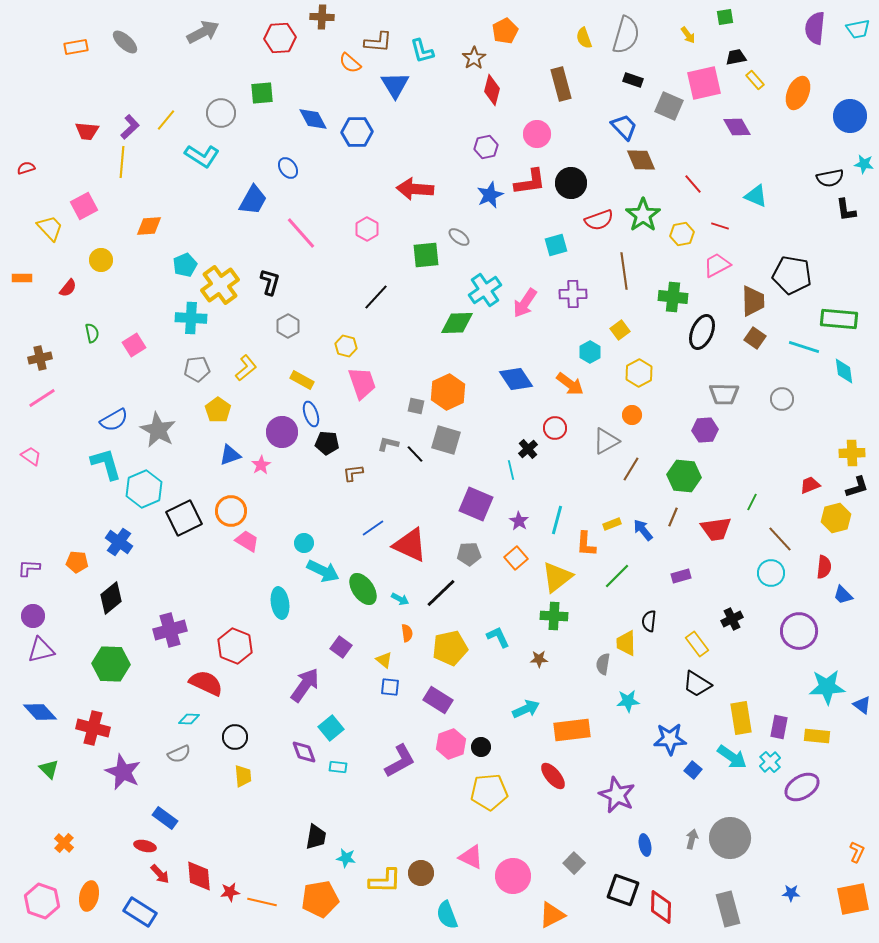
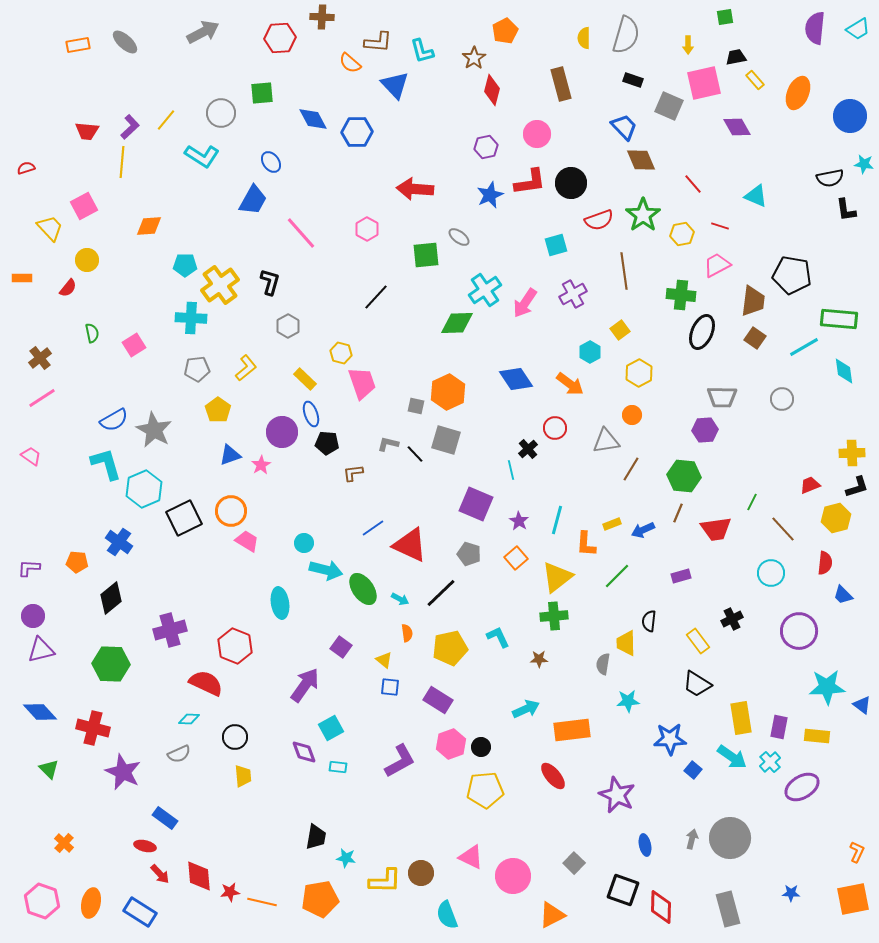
cyan trapezoid at (858, 29): rotated 20 degrees counterclockwise
yellow arrow at (688, 35): moved 10 px down; rotated 36 degrees clockwise
yellow semicircle at (584, 38): rotated 20 degrees clockwise
orange rectangle at (76, 47): moved 2 px right, 2 px up
blue triangle at (395, 85): rotated 12 degrees counterclockwise
blue ellipse at (288, 168): moved 17 px left, 6 px up
yellow circle at (101, 260): moved 14 px left
cyan pentagon at (185, 265): rotated 25 degrees clockwise
purple cross at (573, 294): rotated 28 degrees counterclockwise
green cross at (673, 297): moved 8 px right, 2 px up
brown trapezoid at (753, 301): rotated 8 degrees clockwise
yellow hexagon at (346, 346): moved 5 px left, 7 px down
cyan line at (804, 347): rotated 48 degrees counterclockwise
brown cross at (40, 358): rotated 25 degrees counterclockwise
yellow rectangle at (302, 380): moved 3 px right, 1 px up; rotated 15 degrees clockwise
gray trapezoid at (724, 394): moved 2 px left, 3 px down
gray star at (158, 430): moved 4 px left
gray triangle at (606, 441): rotated 20 degrees clockwise
brown line at (673, 517): moved 5 px right, 4 px up
blue arrow at (643, 530): rotated 75 degrees counterclockwise
brown line at (780, 539): moved 3 px right, 10 px up
gray pentagon at (469, 554): rotated 20 degrees clockwise
red semicircle at (824, 567): moved 1 px right, 4 px up
cyan arrow at (323, 571): moved 3 px right, 1 px up; rotated 12 degrees counterclockwise
green cross at (554, 616): rotated 8 degrees counterclockwise
yellow rectangle at (697, 644): moved 1 px right, 3 px up
cyan square at (331, 728): rotated 10 degrees clockwise
yellow pentagon at (489, 792): moved 4 px left, 2 px up
orange ellipse at (89, 896): moved 2 px right, 7 px down
